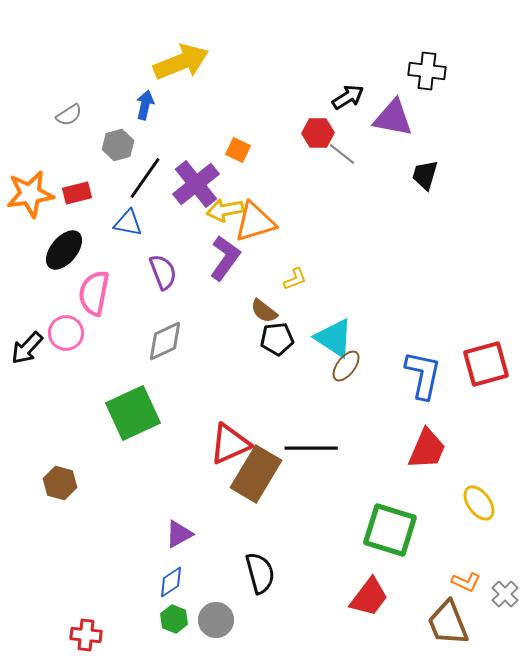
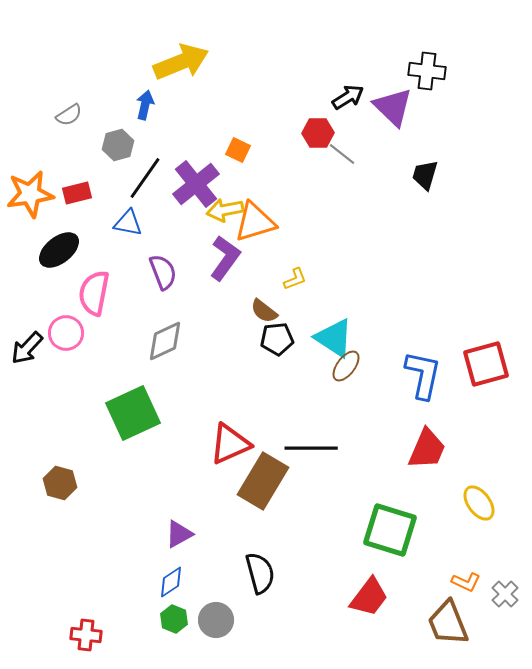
purple triangle at (393, 118): moved 11 px up; rotated 33 degrees clockwise
black ellipse at (64, 250): moved 5 px left; rotated 12 degrees clockwise
brown rectangle at (256, 474): moved 7 px right, 7 px down
